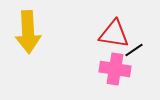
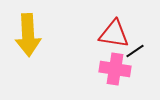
yellow arrow: moved 3 px down
black line: moved 1 px right, 1 px down
